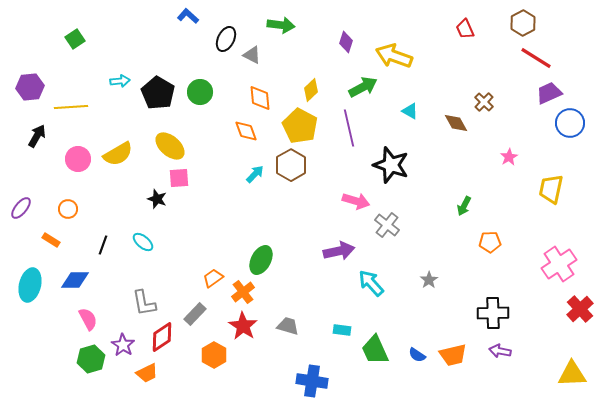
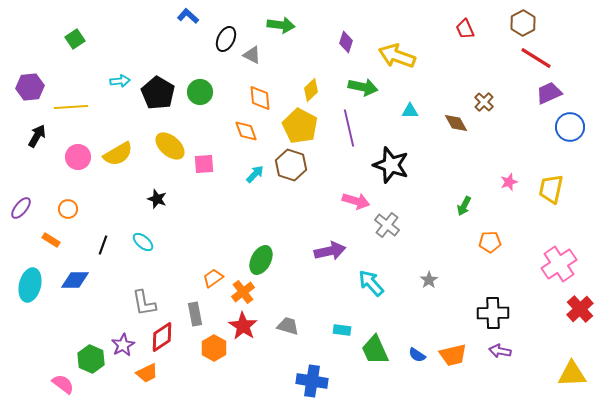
yellow arrow at (394, 56): moved 3 px right
green arrow at (363, 87): rotated 40 degrees clockwise
cyan triangle at (410, 111): rotated 30 degrees counterclockwise
blue circle at (570, 123): moved 4 px down
pink star at (509, 157): moved 25 px down; rotated 12 degrees clockwise
pink circle at (78, 159): moved 2 px up
brown hexagon at (291, 165): rotated 12 degrees counterclockwise
pink square at (179, 178): moved 25 px right, 14 px up
purple arrow at (339, 251): moved 9 px left
gray rectangle at (195, 314): rotated 55 degrees counterclockwise
pink semicircle at (88, 319): moved 25 px left, 65 px down; rotated 25 degrees counterclockwise
purple star at (123, 345): rotated 10 degrees clockwise
orange hexagon at (214, 355): moved 7 px up
green hexagon at (91, 359): rotated 20 degrees counterclockwise
